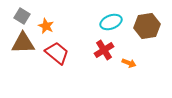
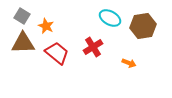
cyan ellipse: moved 1 px left, 4 px up; rotated 50 degrees clockwise
brown hexagon: moved 4 px left
red cross: moved 11 px left, 3 px up
